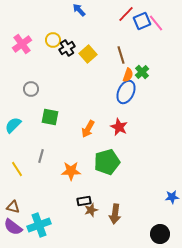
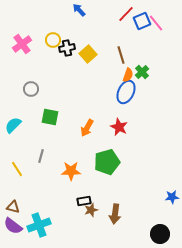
black cross: rotated 21 degrees clockwise
orange arrow: moved 1 px left, 1 px up
purple semicircle: moved 1 px up
